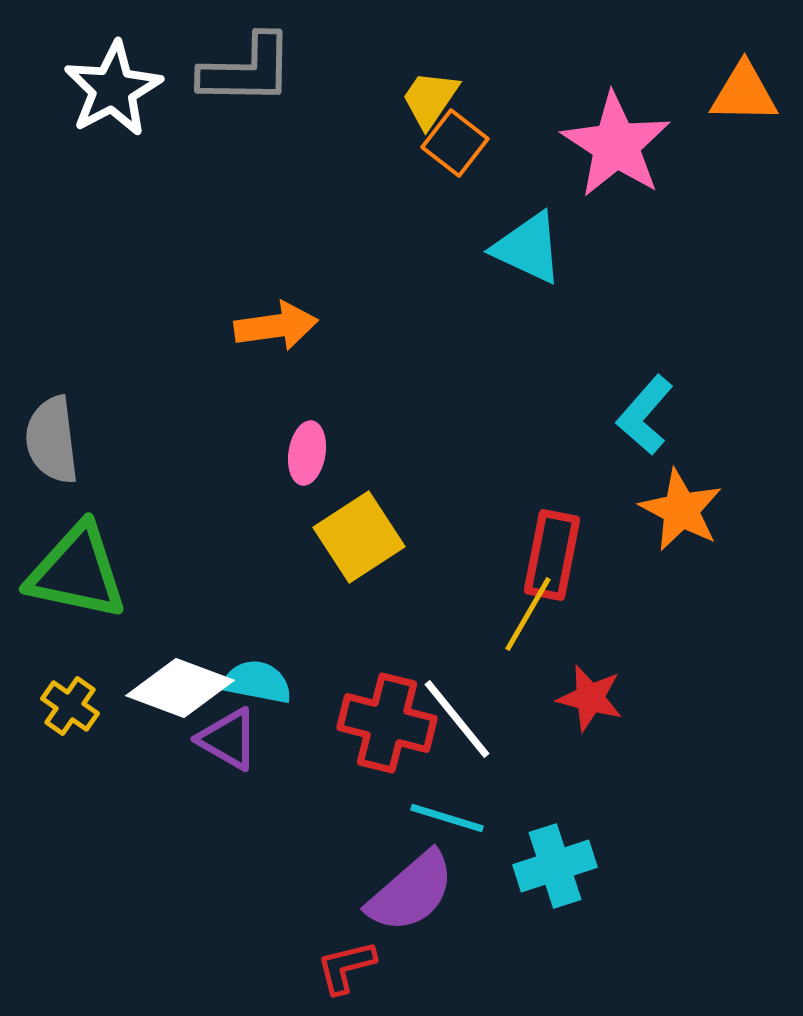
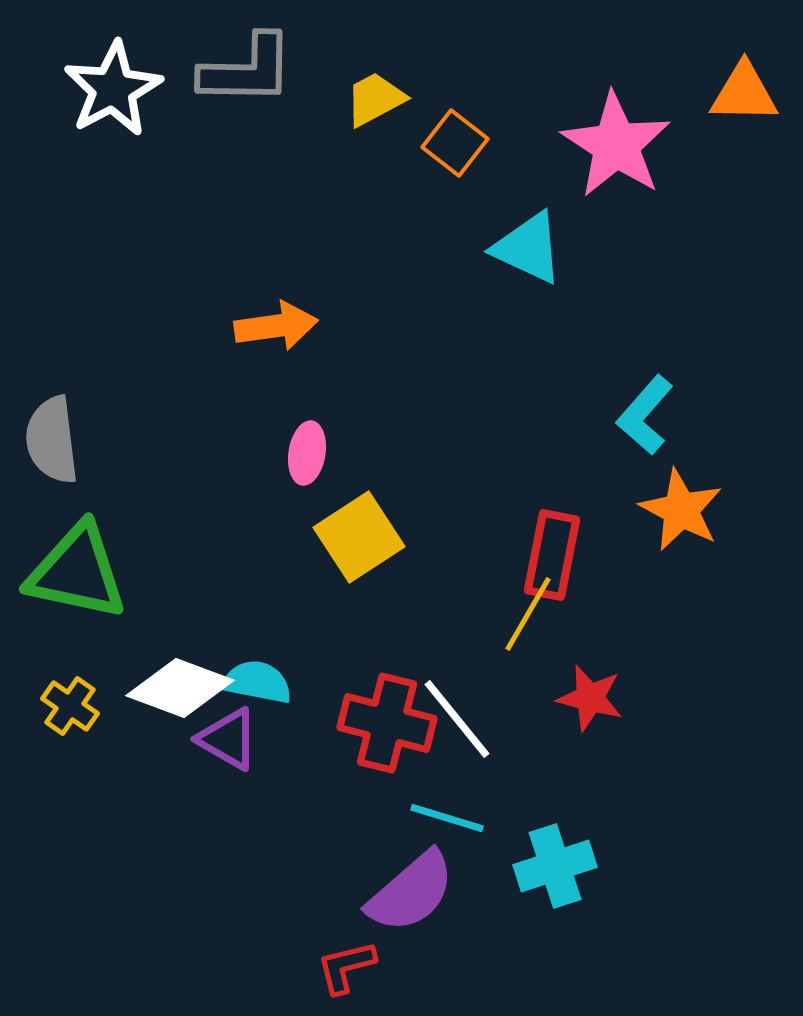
yellow trapezoid: moved 55 px left; rotated 28 degrees clockwise
